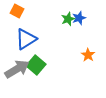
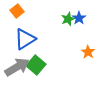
orange square: rotated 24 degrees clockwise
blue star: rotated 16 degrees counterclockwise
blue triangle: moved 1 px left
orange star: moved 3 px up
gray arrow: moved 2 px up
